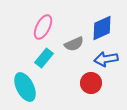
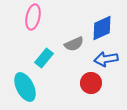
pink ellipse: moved 10 px left, 10 px up; rotated 15 degrees counterclockwise
